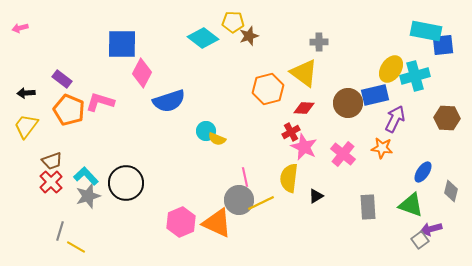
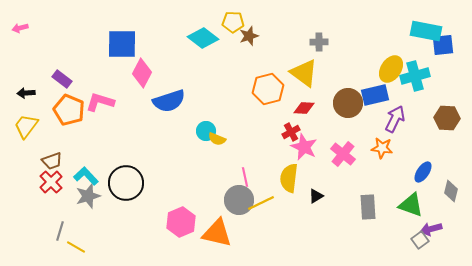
orange triangle at (217, 223): moved 10 px down; rotated 12 degrees counterclockwise
